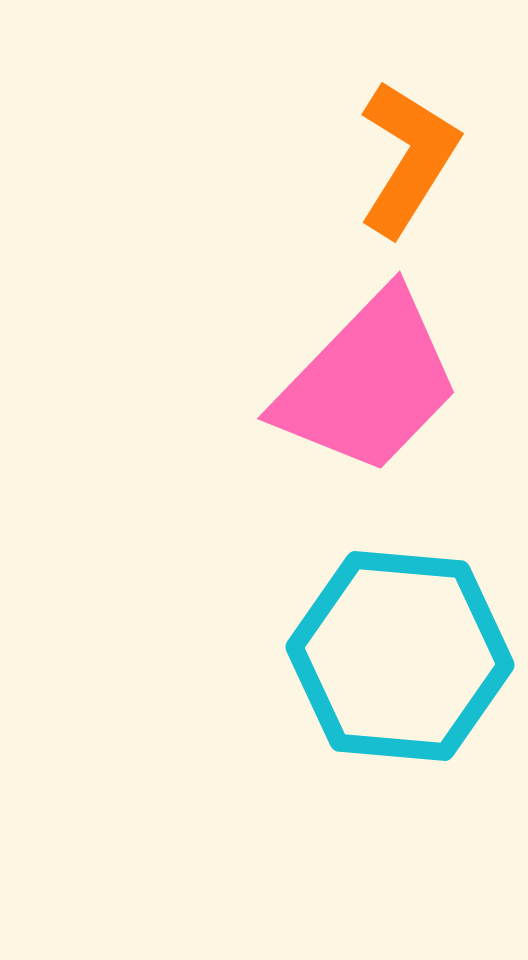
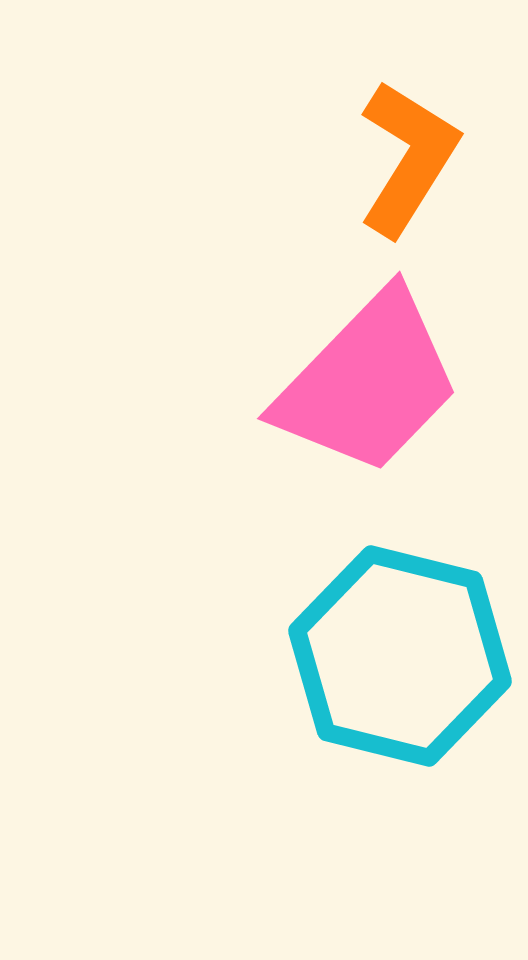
cyan hexagon: rotated 9 degrees clockwise
